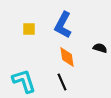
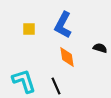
black line: moved 6 px left, 4 px down
